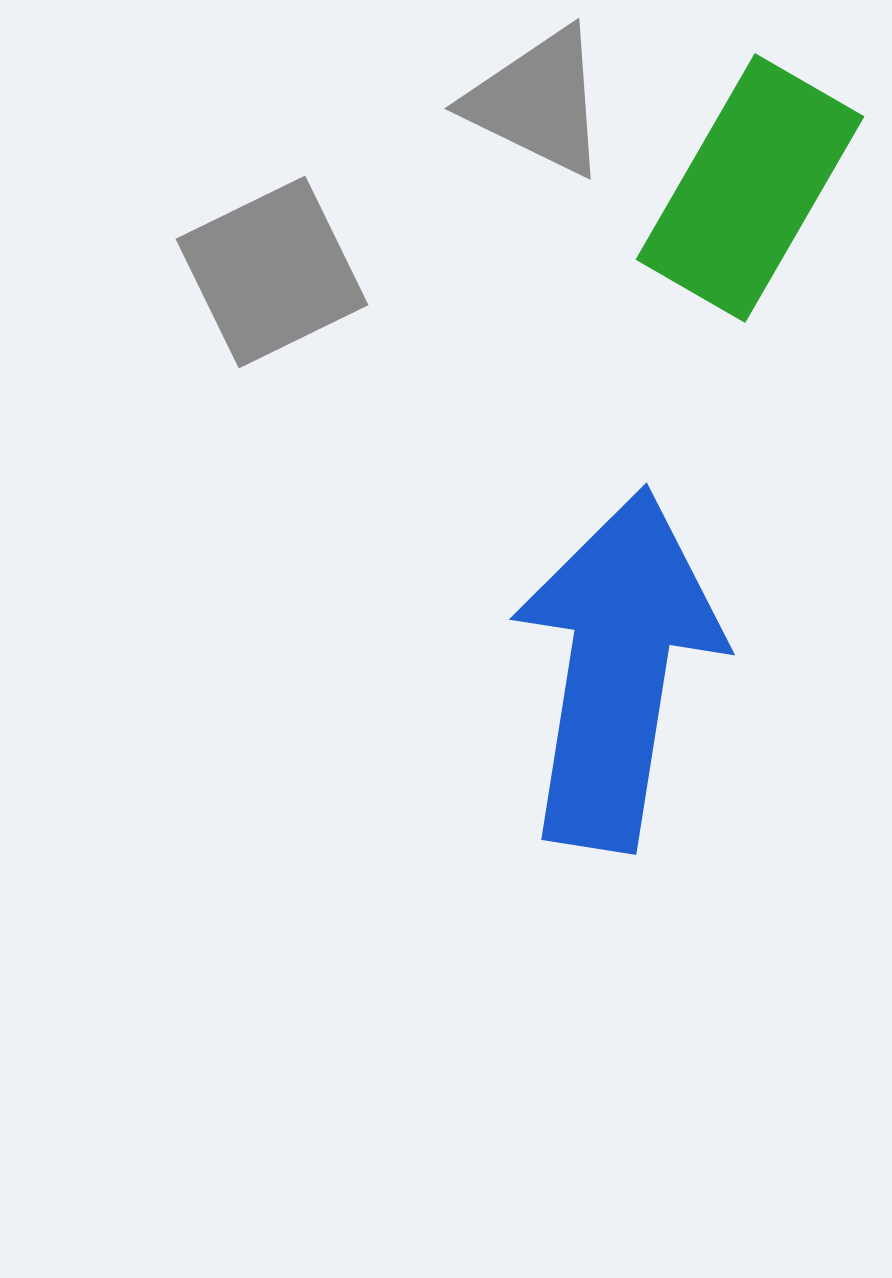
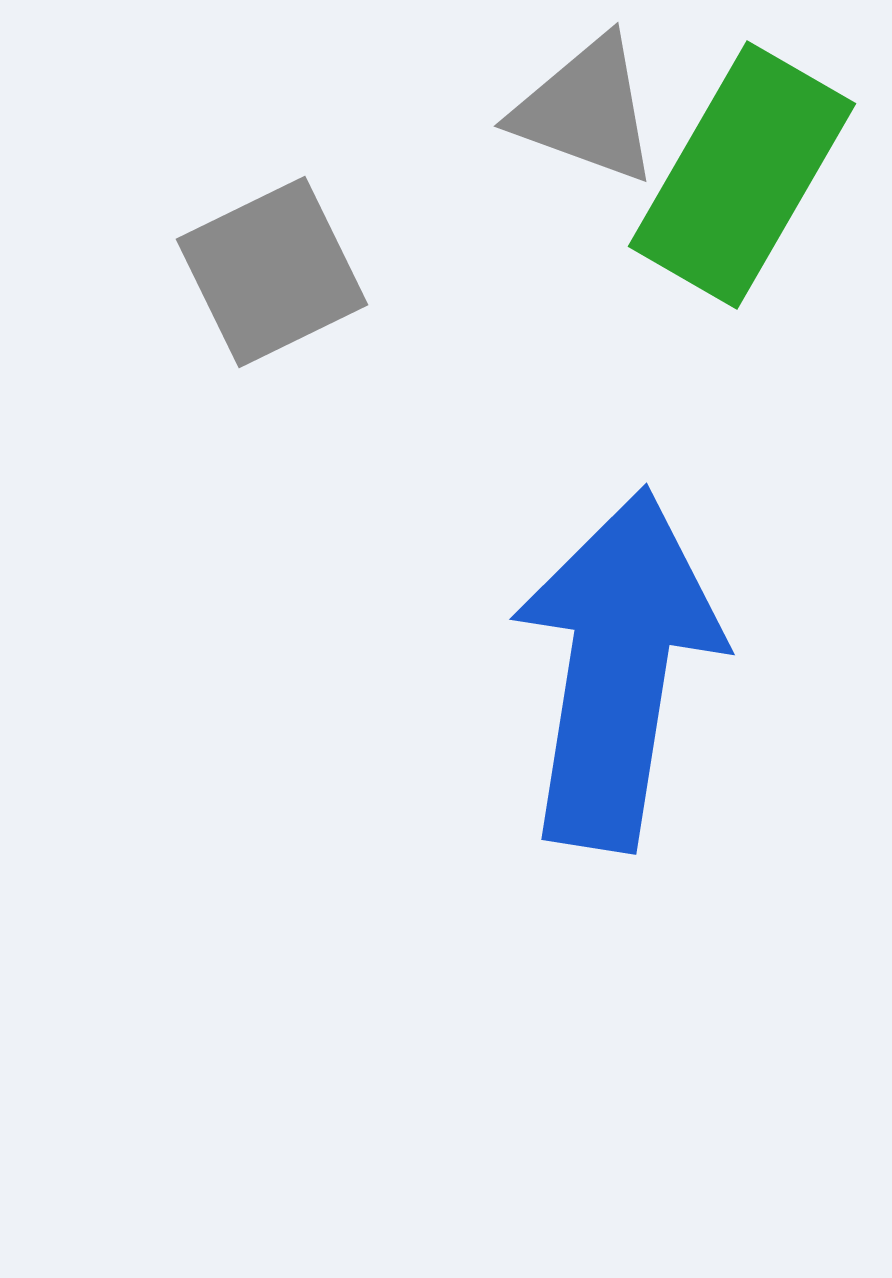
gray triangle: moved 48 px right, 8 px down; rotated 6 degrees counterclockwise
green rectangle: moved 8 px left, 13 px up
